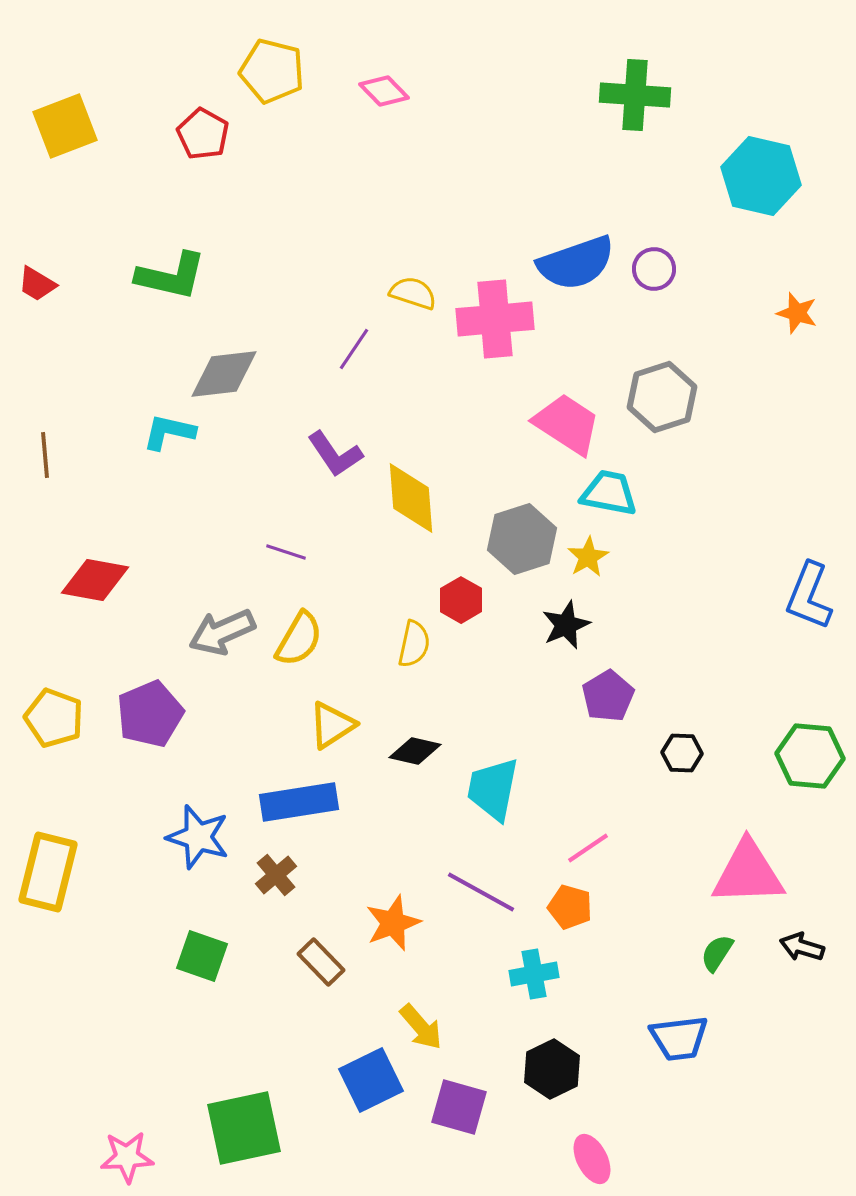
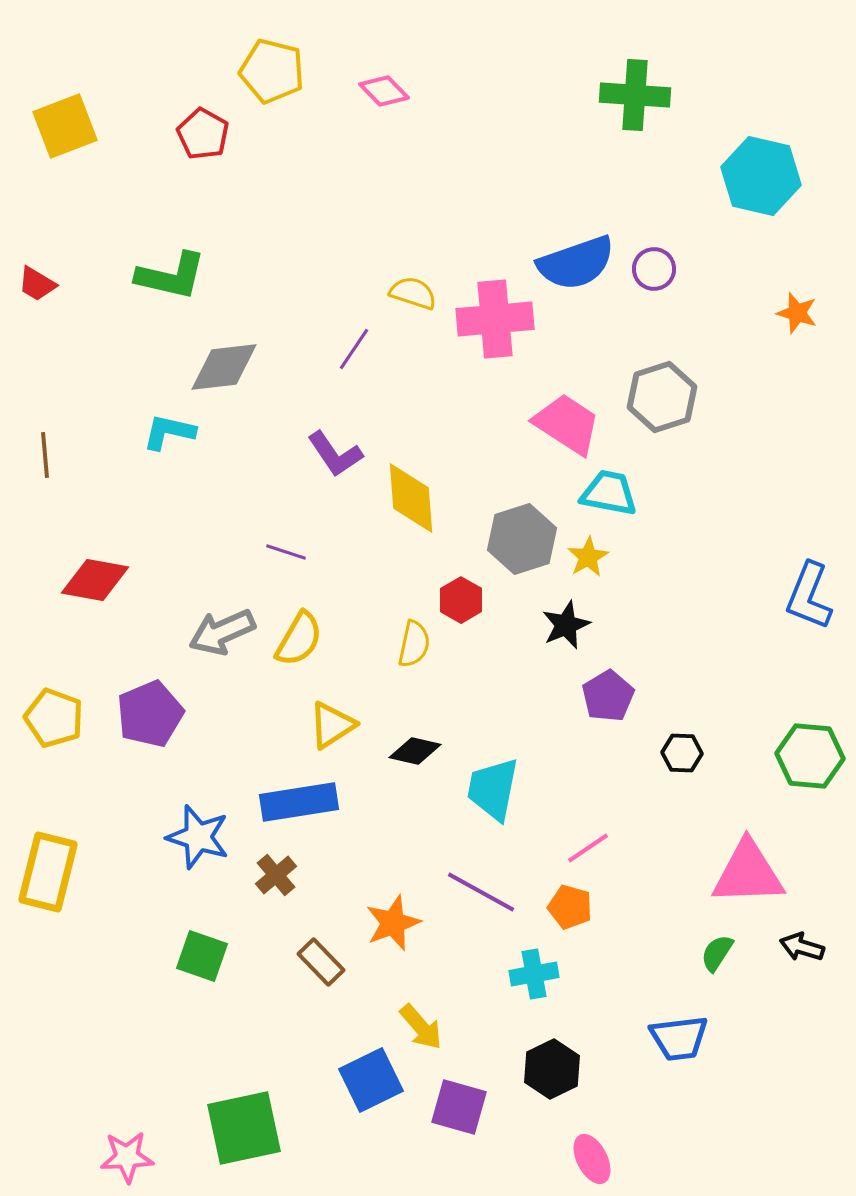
gray diamond at (224, 374): moved 7 px up
